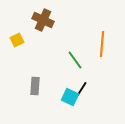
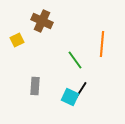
brown cross: moved 1 px left, 1 px down
